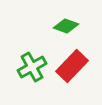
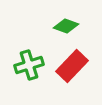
green cross: moved 3 px left, 2 px up; rotated 12 degrees clockwise
